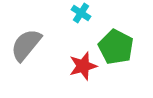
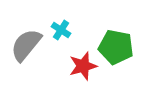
cyan cross: moved 20 px left, 17 px down
green pentagon: rotated 16 degrees counterclockwise
